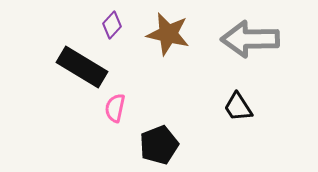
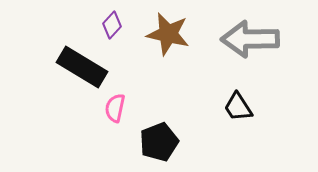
black pentagon: moved 3 px up
